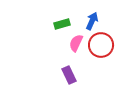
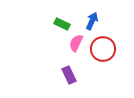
green rectangle: rotated 42 degrees clockwise
red circle: moved 2 px right, 4 px down
